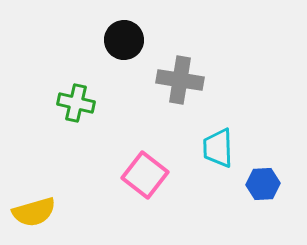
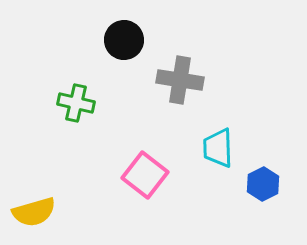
blue hexagon: rotated 24 degrees counterclockwise
